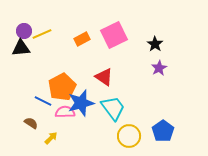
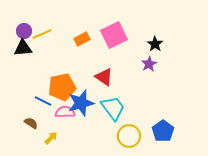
black triangle: moved 2 px right
purple star: moved 10 px left, 4 px up
orange pentagon: rotated 16 degrees clockwise
